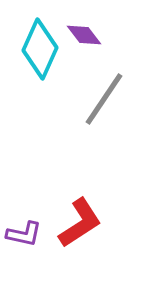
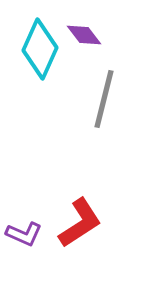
gray line: rotated 20 degrees counterclockwise
purple L-shape: rotated 12 degrees clockwise
